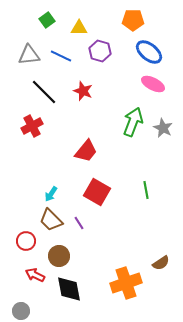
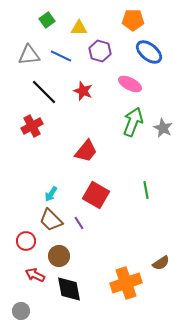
pink ellipse: moved 23 px left
red square: moved 1 px left, 3 px down
